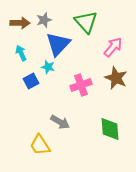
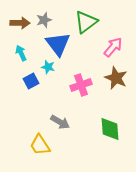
green triangle: rotated 35 degrees clockwise
blue triangle: rotated 20 degrees counterclockwise
